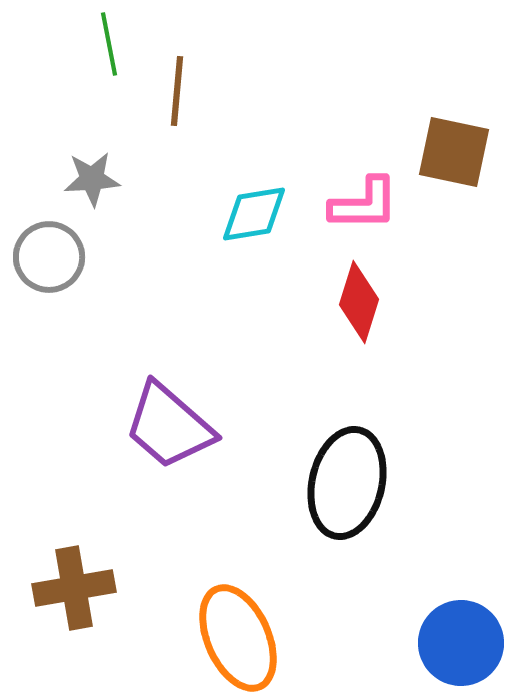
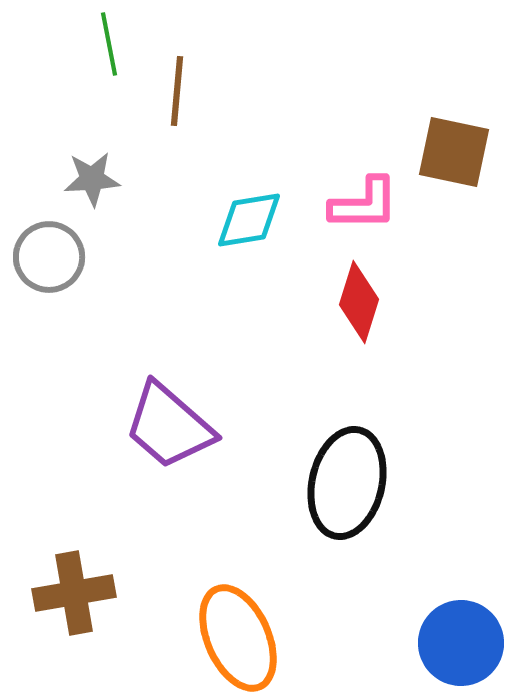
cyan diamond: moved 5 px left, 6 px down
brown cross: moved 5 px down
